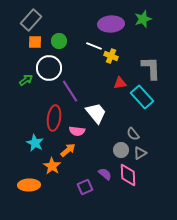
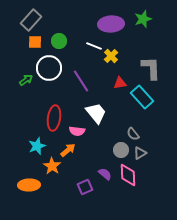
yellow cross: rotated 24 degrees clockwise
purple line: moved 11 px right, 10 px up
cyan star: moved 2 px right, 3 px down; rotated 24 degrees clockwise
